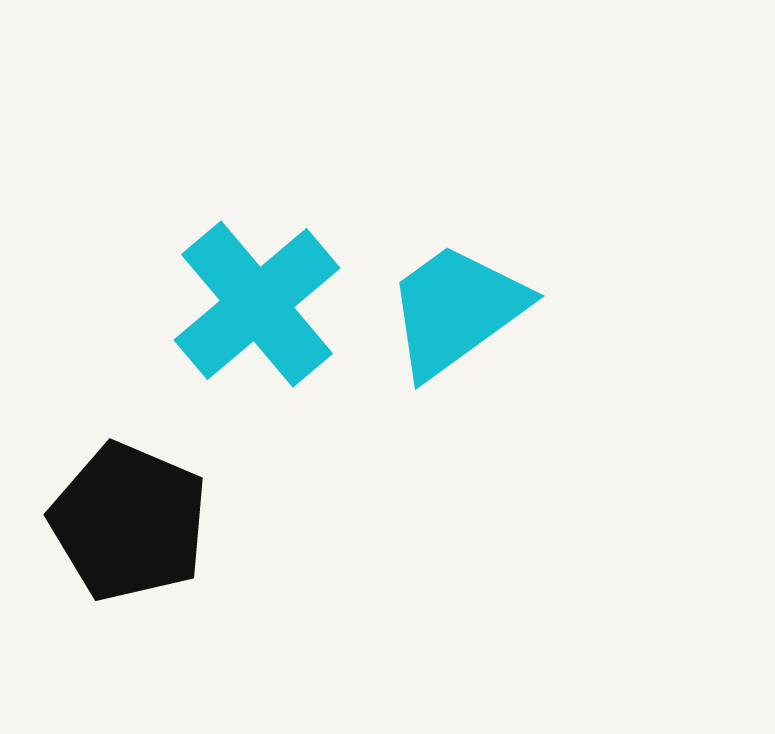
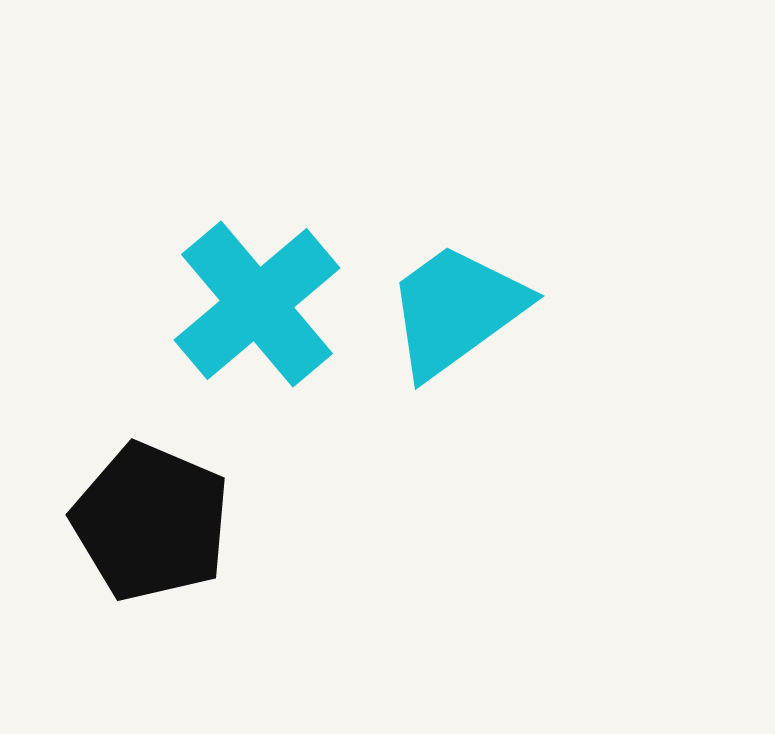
black pentagon: moved 22 px right
